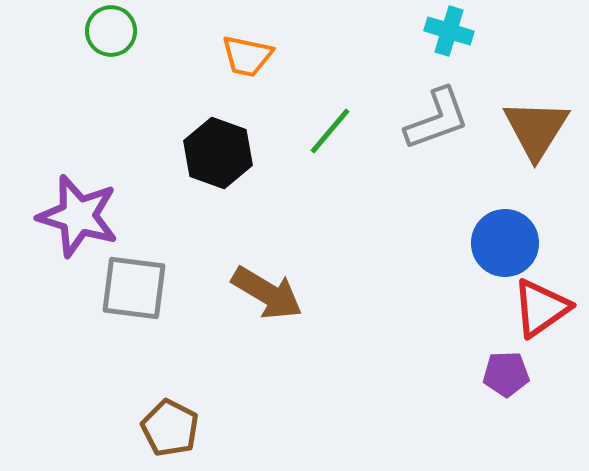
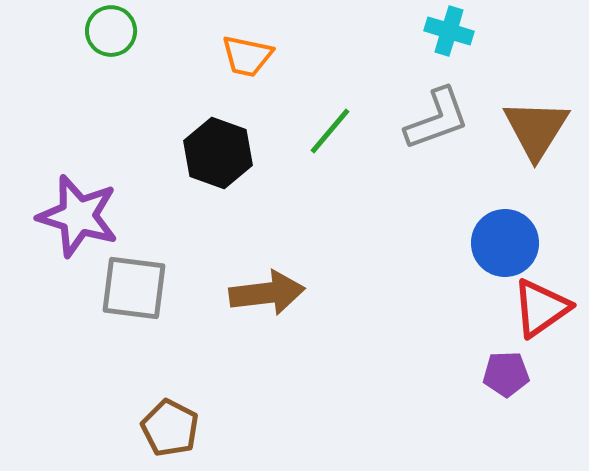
brown arrow: rotated 38 degrees counterclockwise
